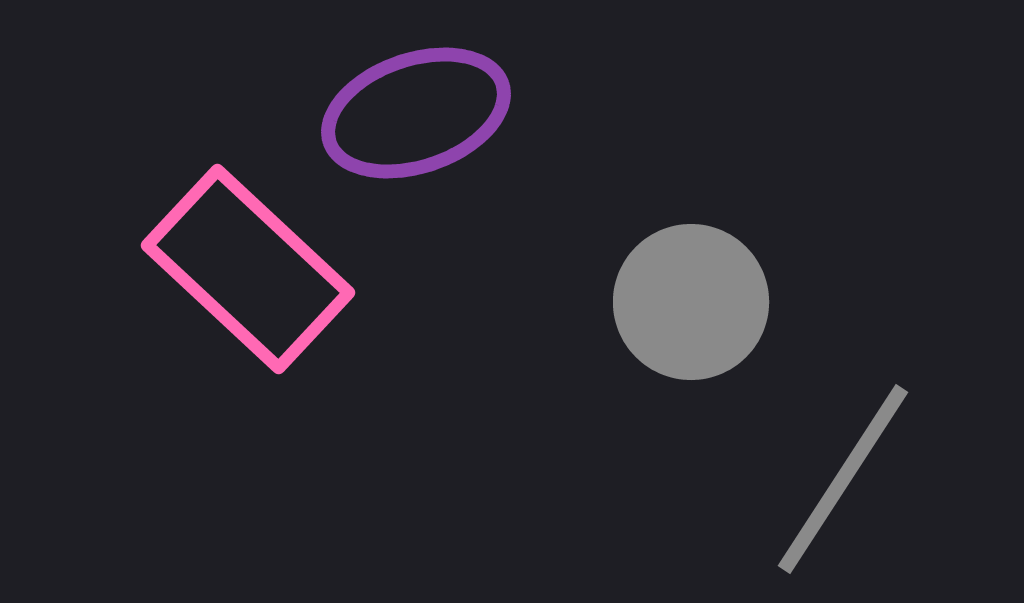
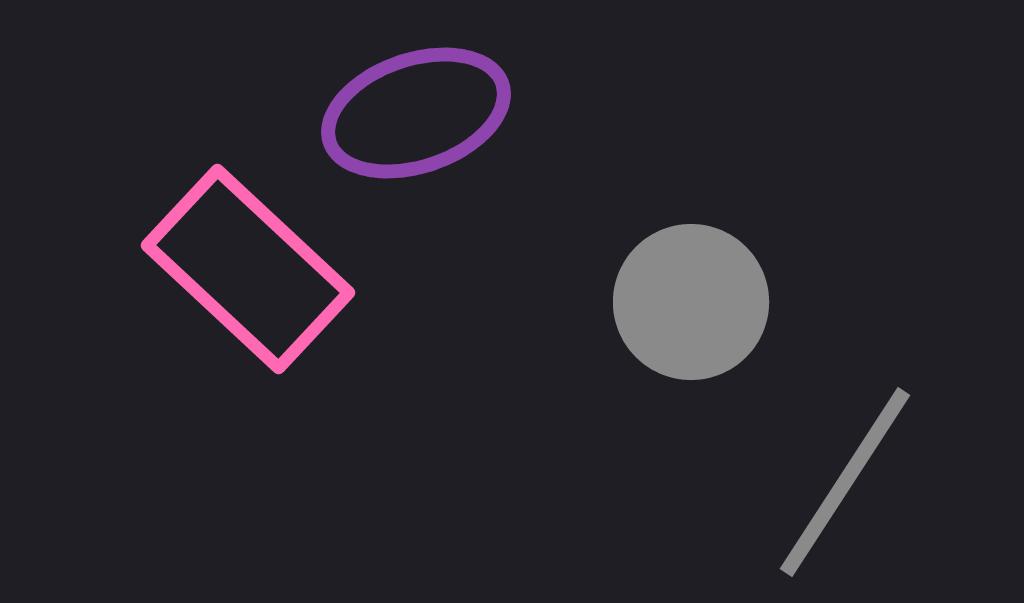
gray line: moved 2 px right, 3 px down
